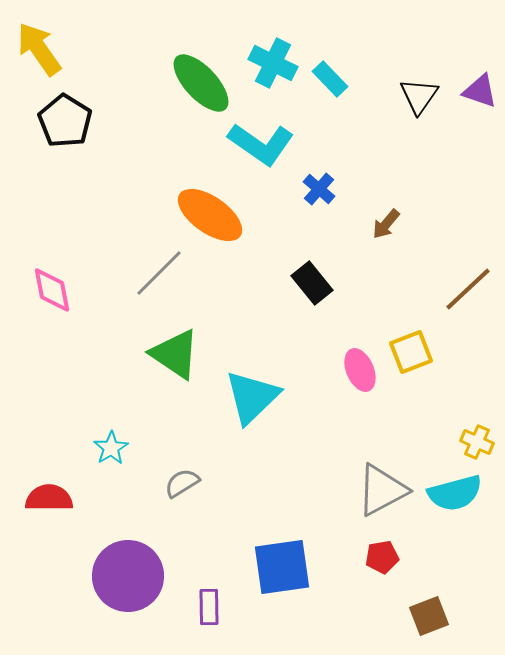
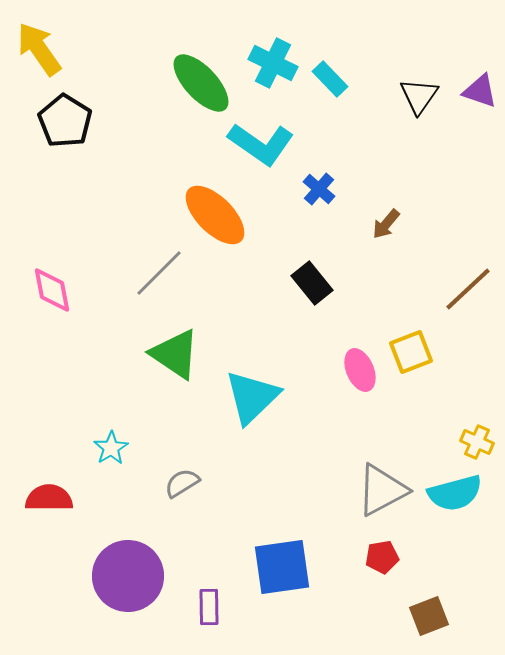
orange ellipse: moved 5 px right; rotated 10 degrees clockwise
